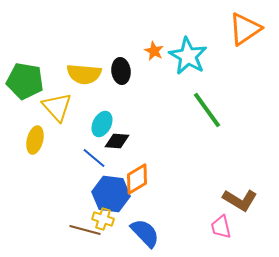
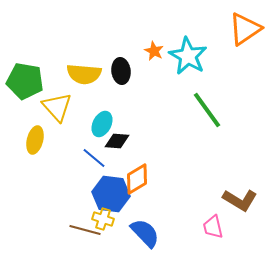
pink trapezoid: moved 8 px left
